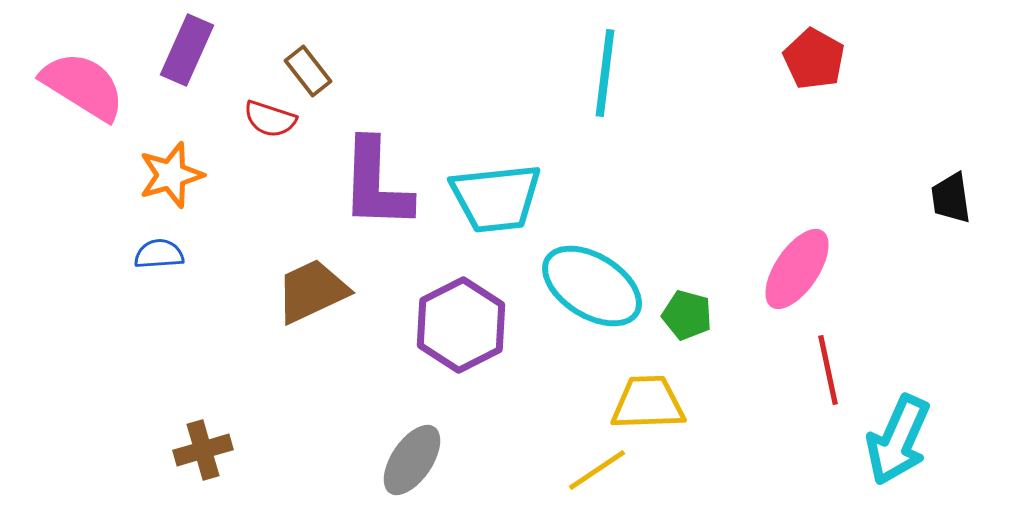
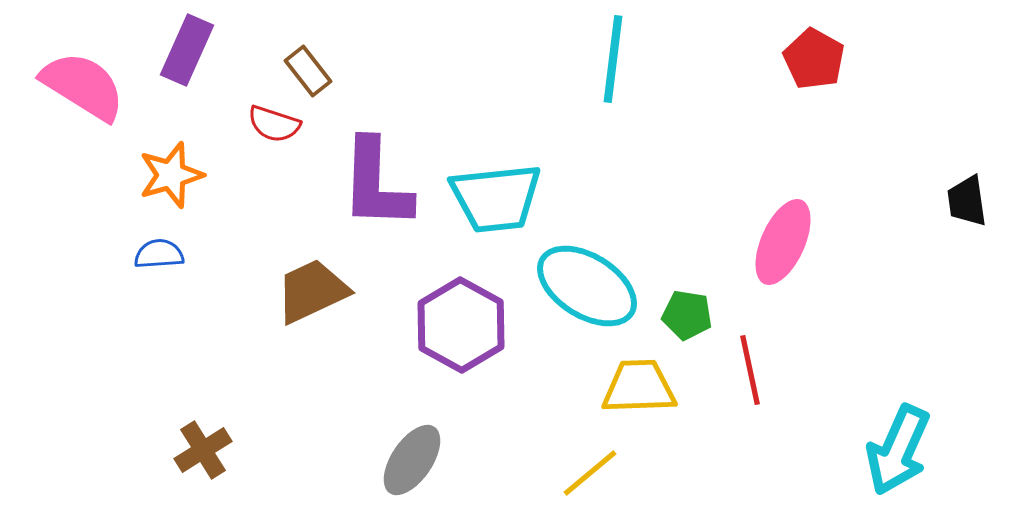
cyan line: moved 8 px right, 14 px up
red semicircle: moved 4 px right, 5 px down
black trapezoid: moved 16 px right, 3 px down
pink ellipse: moved 14 px left, 27 px up; rotated 10 degrees counterclockwise
cyan ellipse: moved 5 px left
green pentagon: rotated 6 degrees counterclockwise
purple hexagon: rotated 4 degrees counterclockwise
red line: moved 78 px left
yellow trapezoid: moved 9 px left, 16 px up
cyan arrow: moved 10 px down
brown cross: rotated 16 degrees counterclockwise
yellow line: moved 7 px left, 3 px down; rotated 6 degrees counterclockwise
